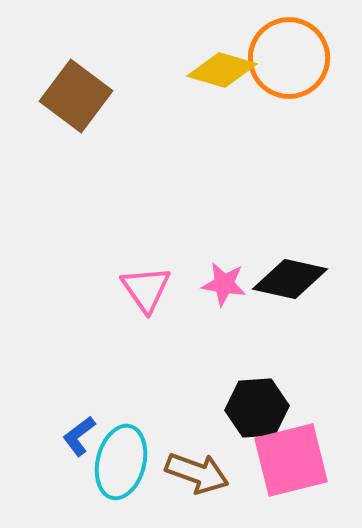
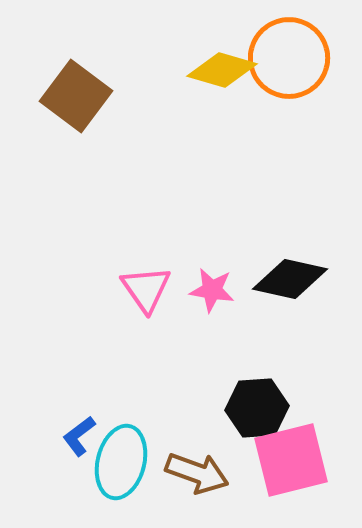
pink star: moved 12 px left, 6 px down
